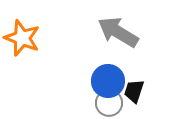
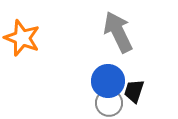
gray arrow: rotated 33 degrees clockwise
